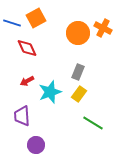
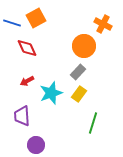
orange cross: moved 4 px up
orange circle: moved 6 px right, 13 px down
gray rectangle: rotated 21 degrees clockwise
cyan star: moved 1 px right, 1 px down
green line: rotated 75 degrees clockwise
